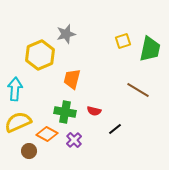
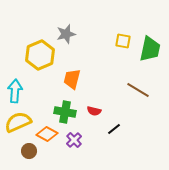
yellow square: rotated 28 degrees clockwise
cyan arrow: moved 2 px down
black line: moved 1 px left
